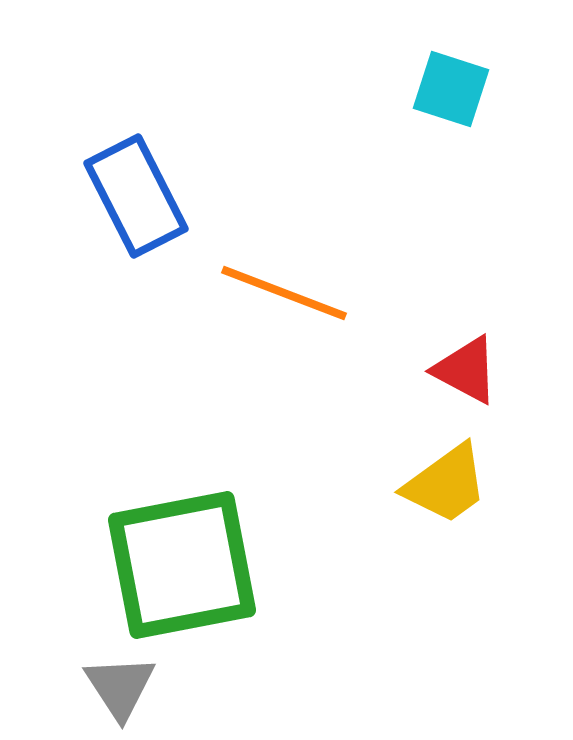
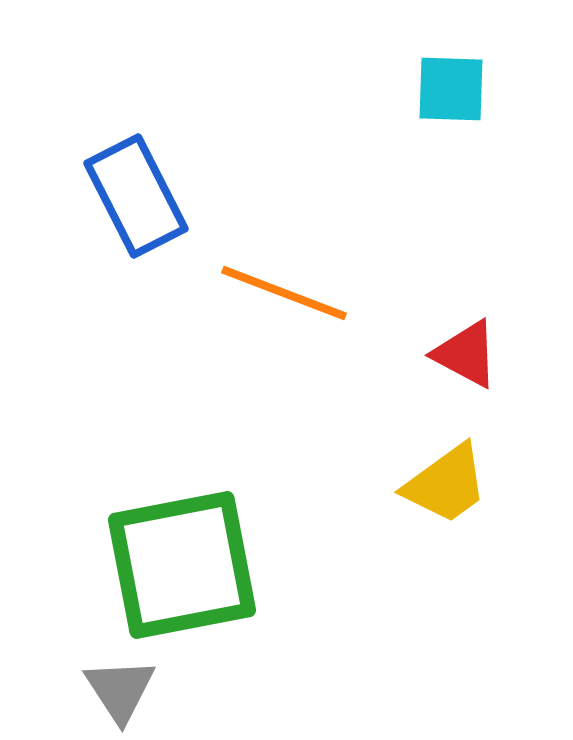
cyan square: rotated 16 degrees counterclockwise
red triangle: moved 16 px up
gray triangle: moved 3 px down
